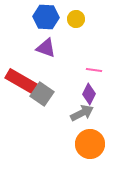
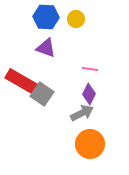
pink line: moved 4 px left, 1 px up
